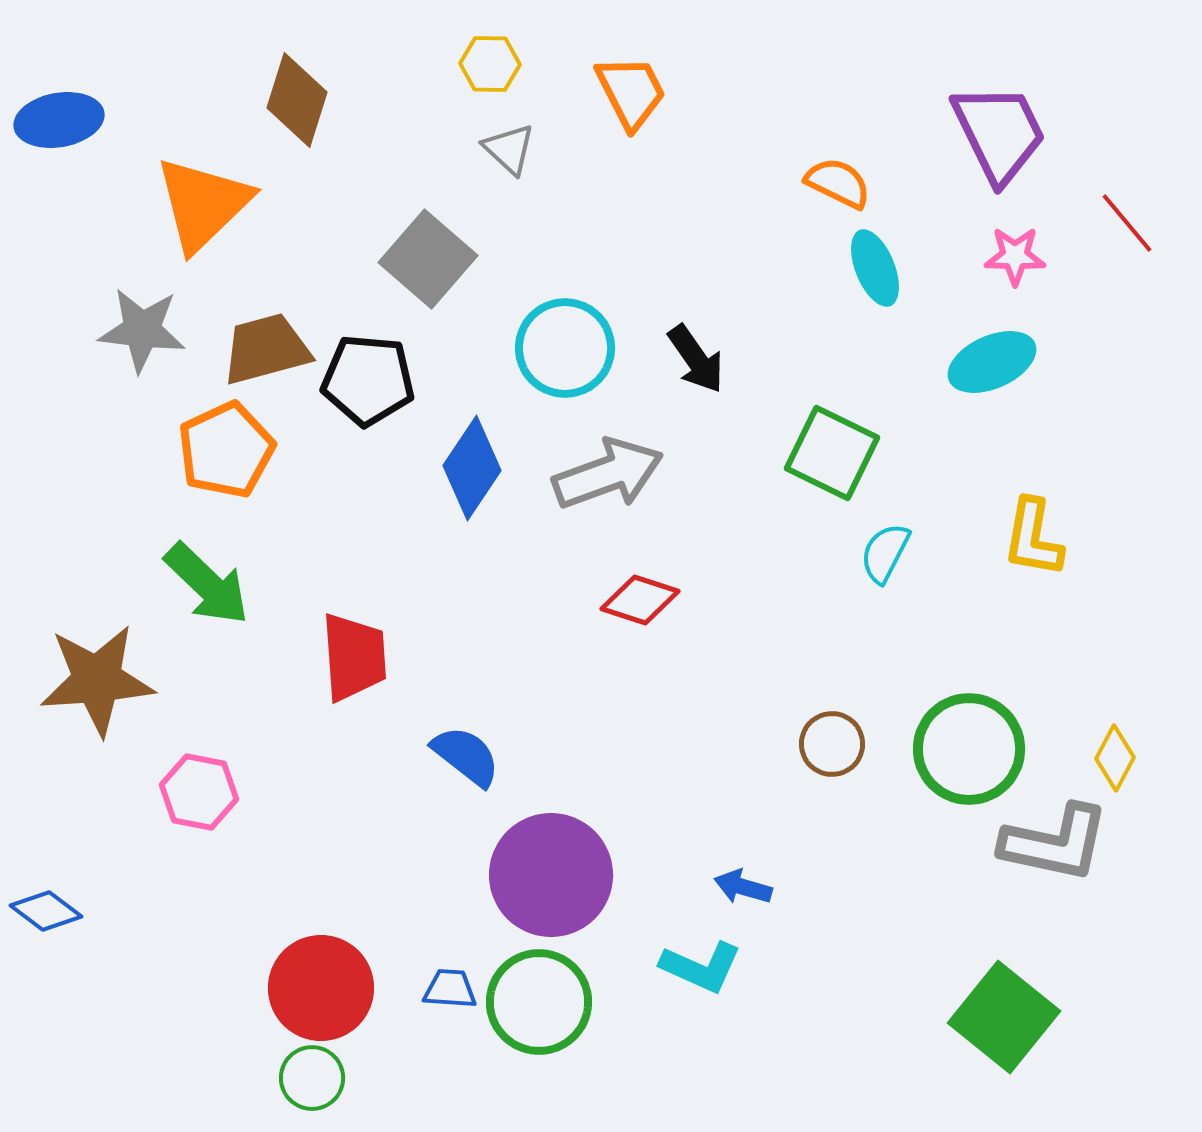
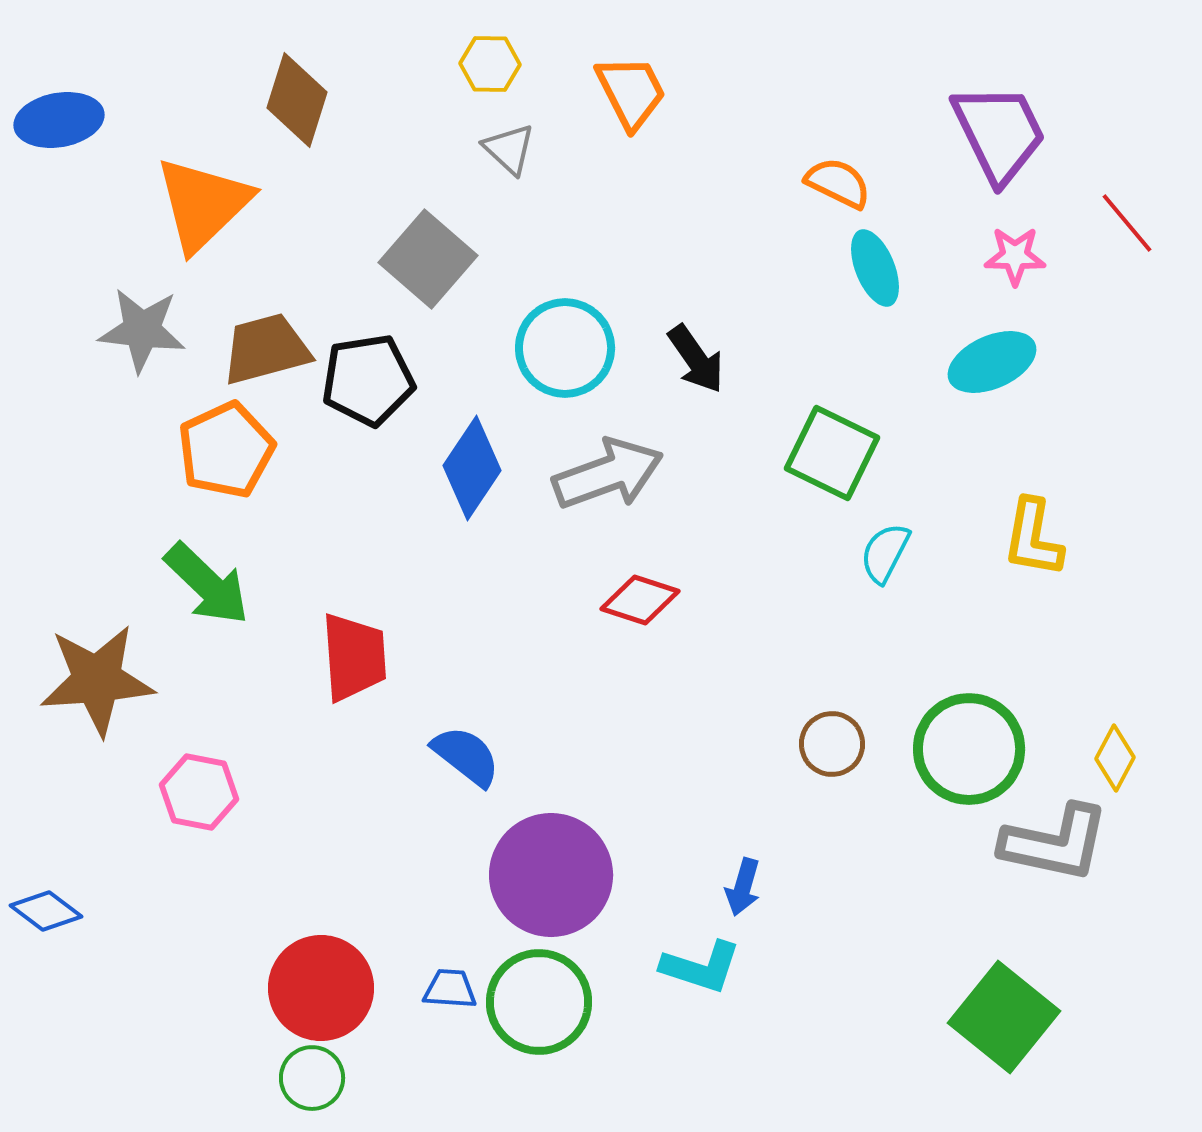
black pentagon at (368, 380): rotated 14 degrees counterclockwise
blue arrow at (743, 887): rotated 90 degrees counterclockwise
cyan L-shape at (701, 967): rotated 6 degrees counterclockwise
